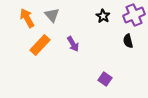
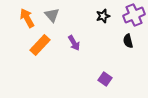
black star: rotated 24 degrees clockwise
purple arrow: moved 1 px right, 1 px up
